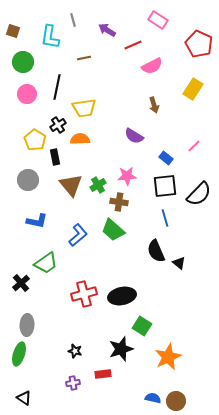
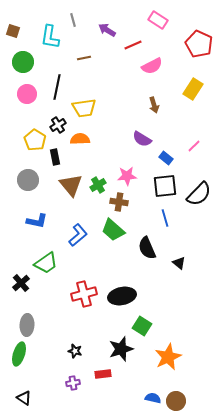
purple semicircle at (134, 136): moved 8 px right, 3 px down
black semicircle at (156, 251): moved 9 px left, 3 px up
